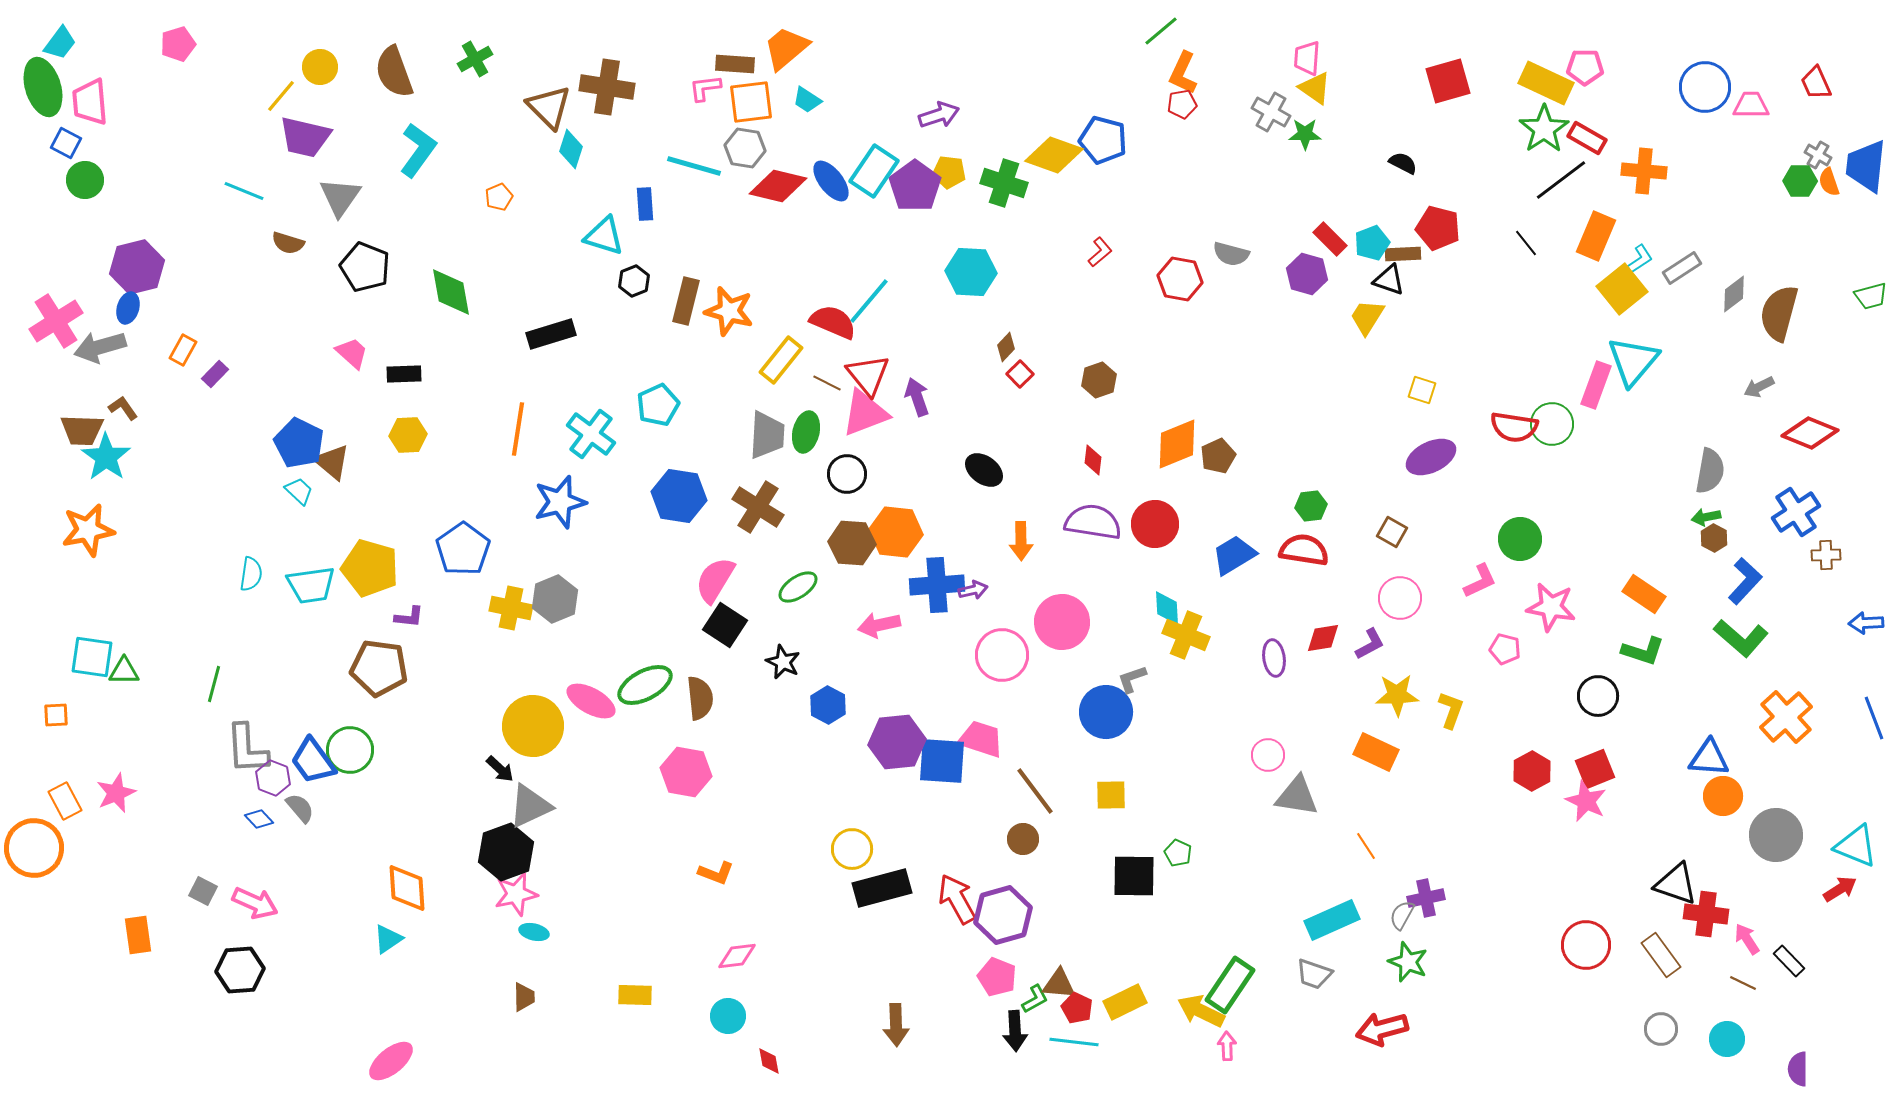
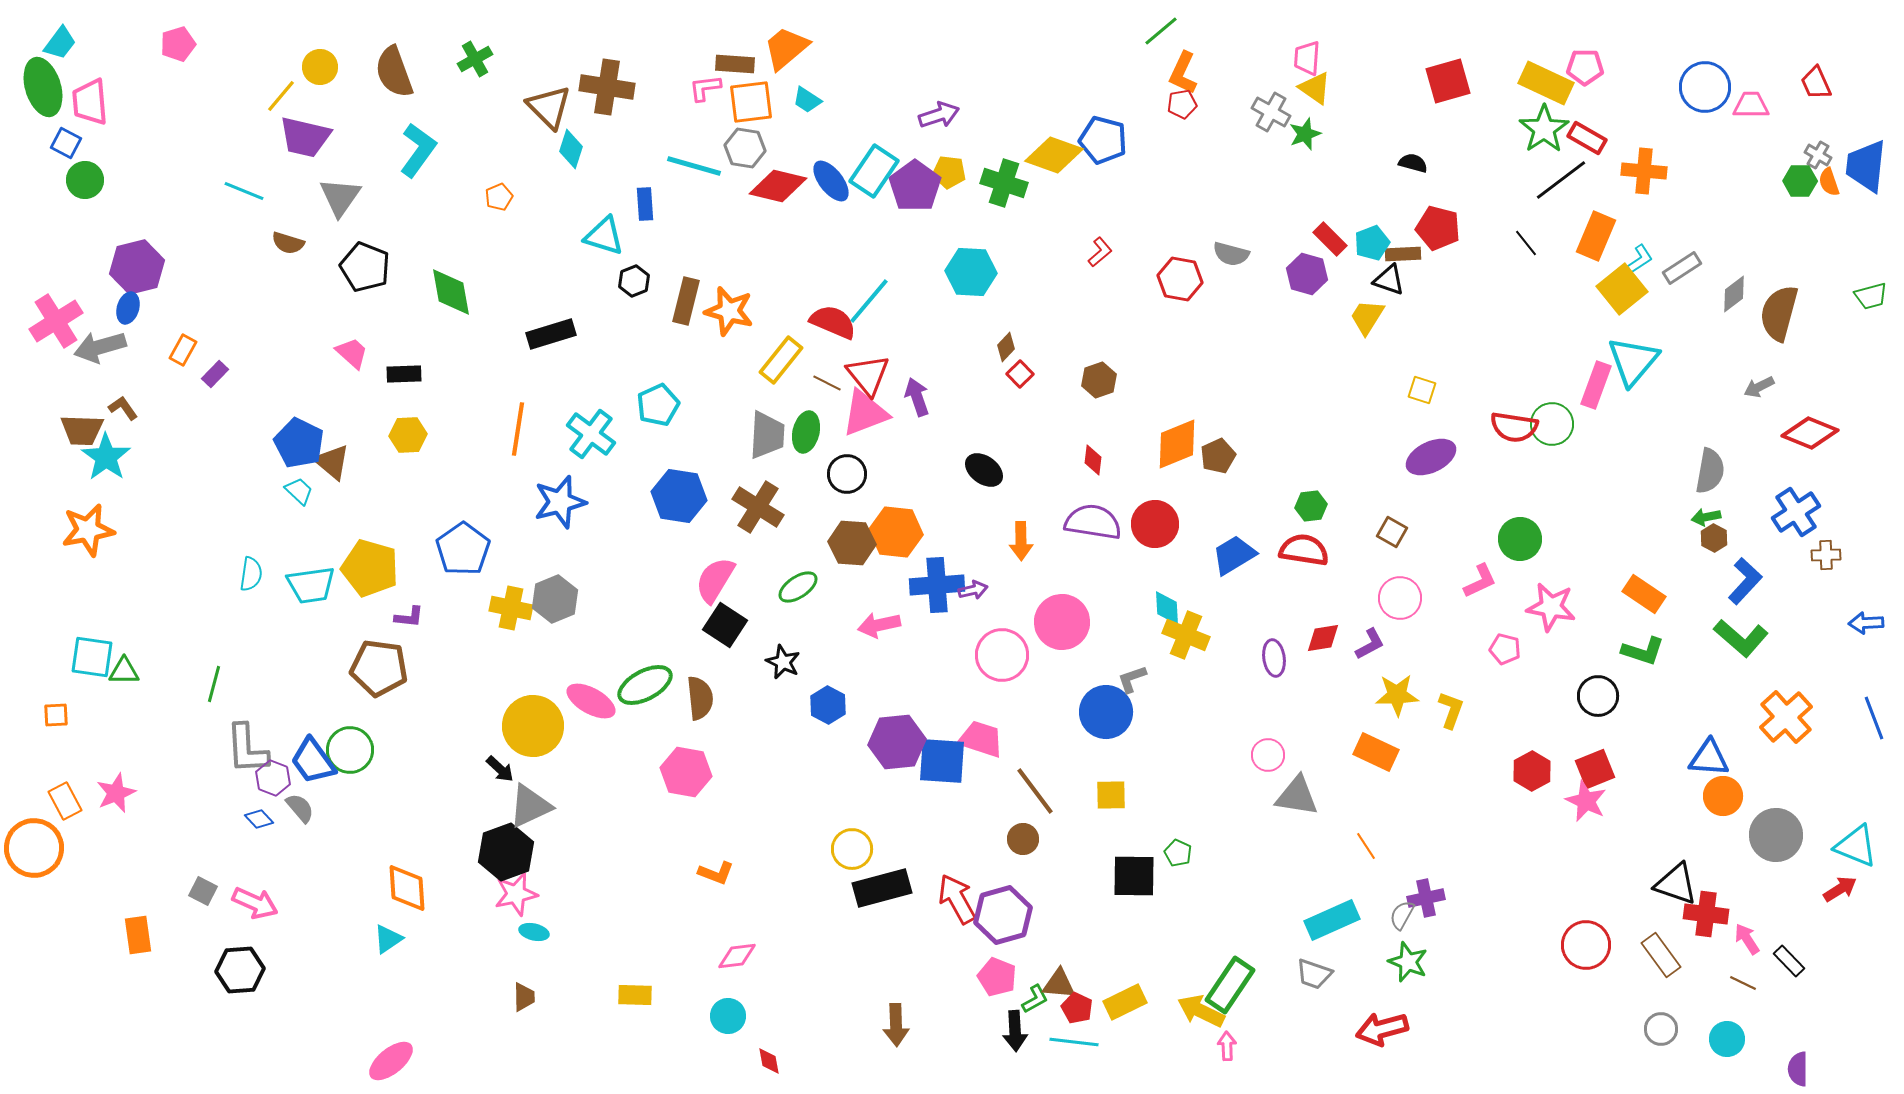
green star at (1305, 134): rotated 20 degrees counterclockwise
black semicircle at (1403, 163): moved 10 px right; rotated 12 degrees counterclockwise
